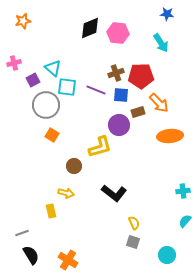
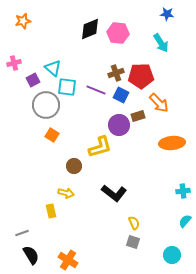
black diamond: moved 1 px down
blue square: rotated 21 degrees clockwise
brown rectangle: moved 4 px down
orange ellipse: moved 2 px right, 7 px down
cyan circle: moved 5 px right
